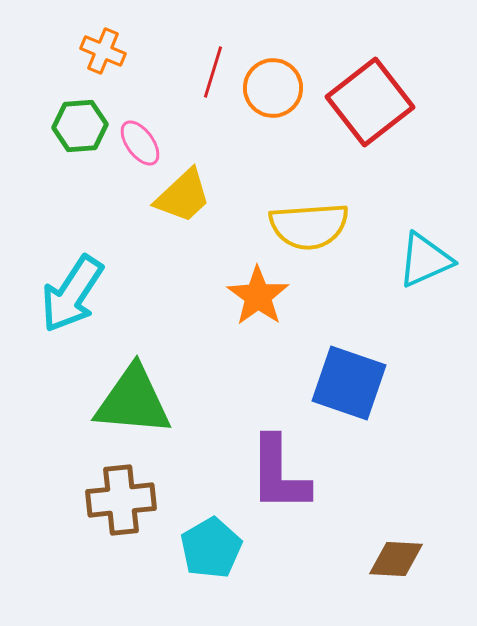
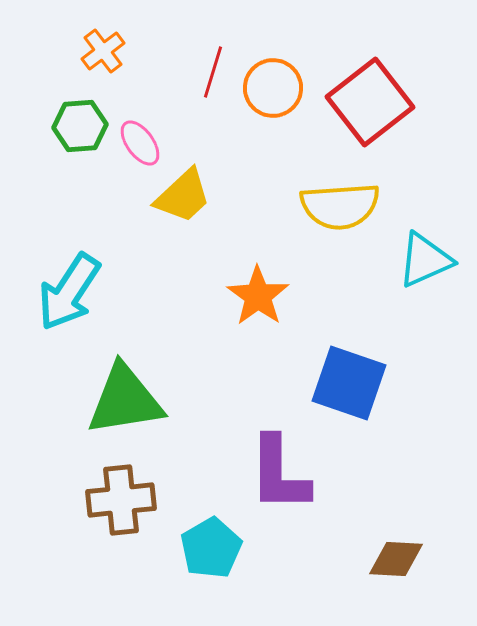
orange cross: rotated 30 degrees clockwise
yellow semicircle: moved 31 px right, 20 px up
cyan arrow: moved 3 px left, 2 px up
green triangle: moved 8 px left, 1 px up; rotated 14 degrees counterclockwise
